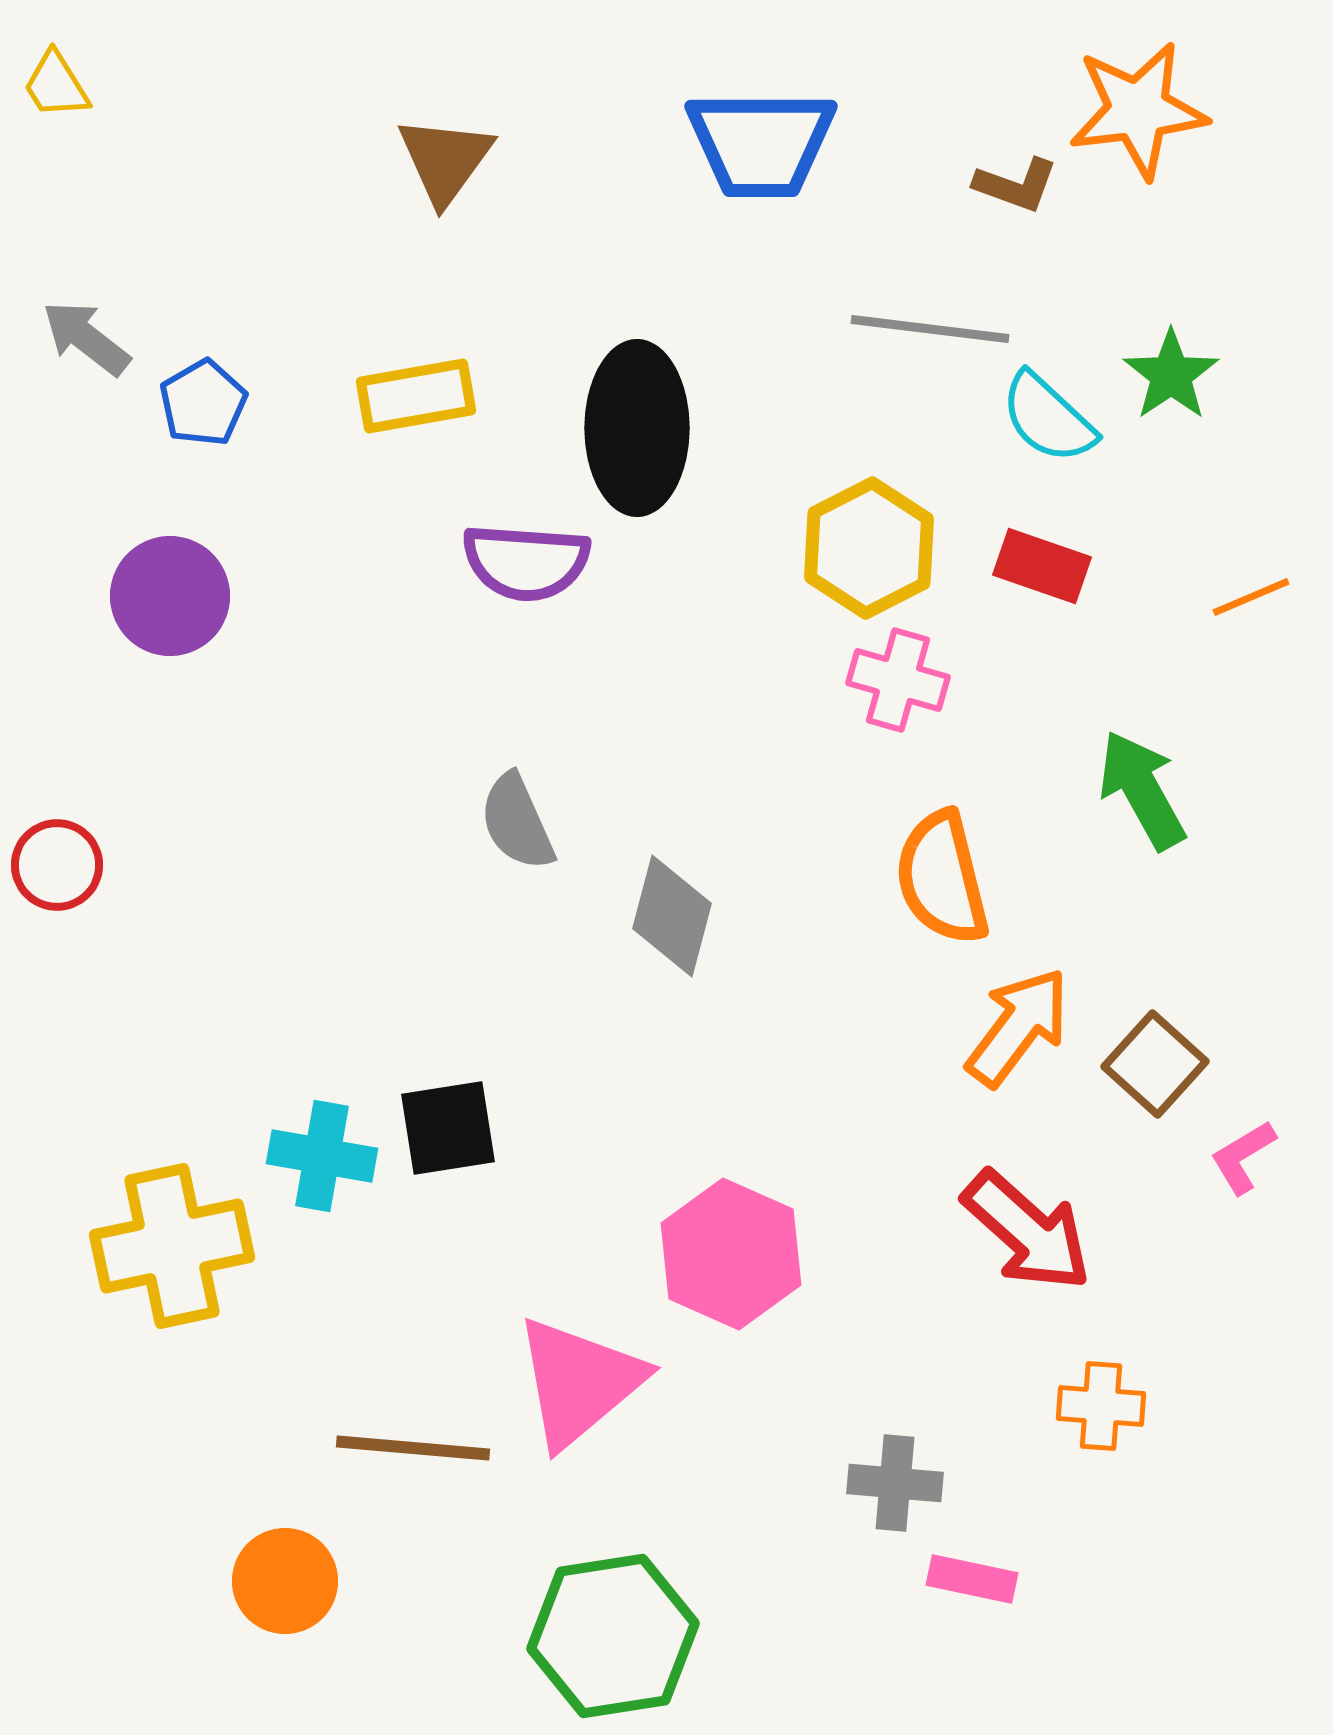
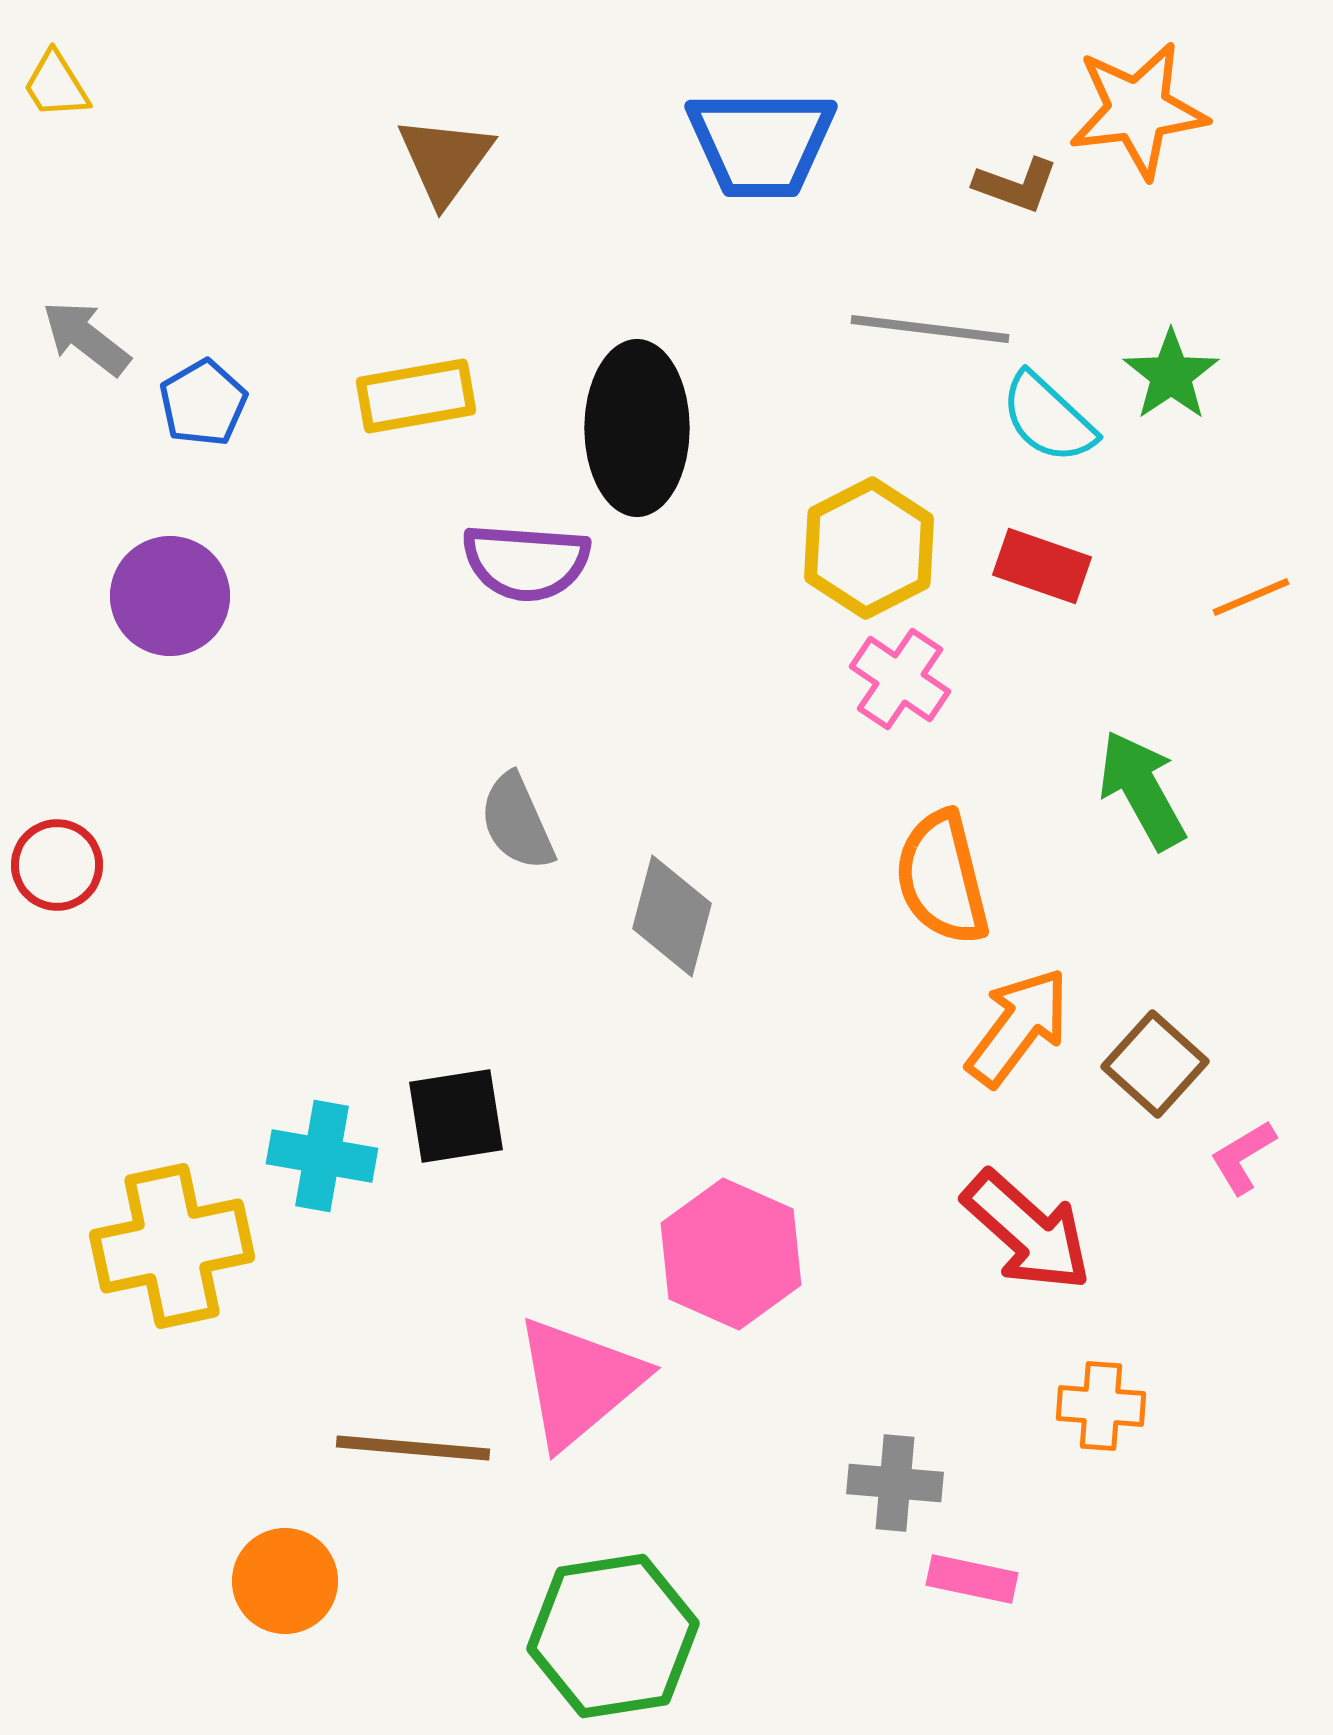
pink cross: moved 2 px right, 1 px up; rotated 18 degrees clockwise
black square: moved 8 px right, 12 px up
